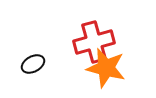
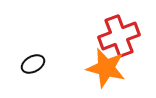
red cross: moved 25 px right, 6 px up; rotated 6 degrees counterclockwise
